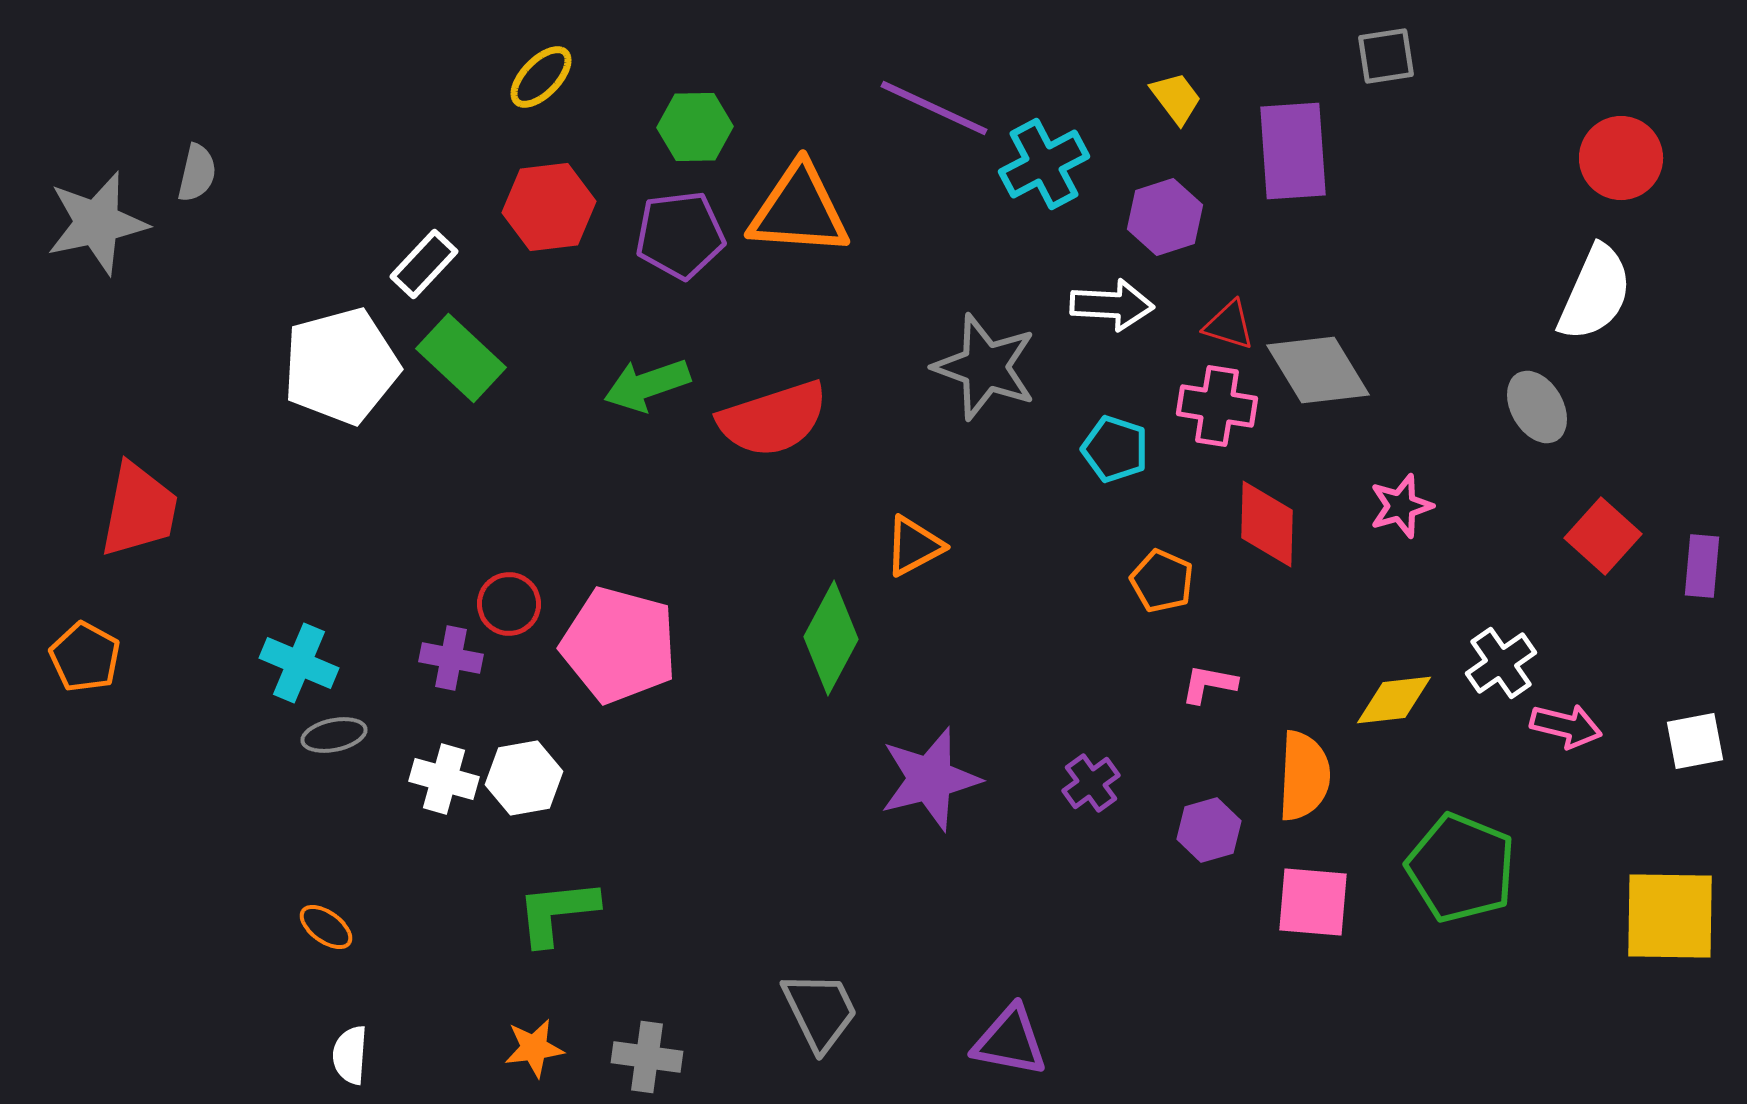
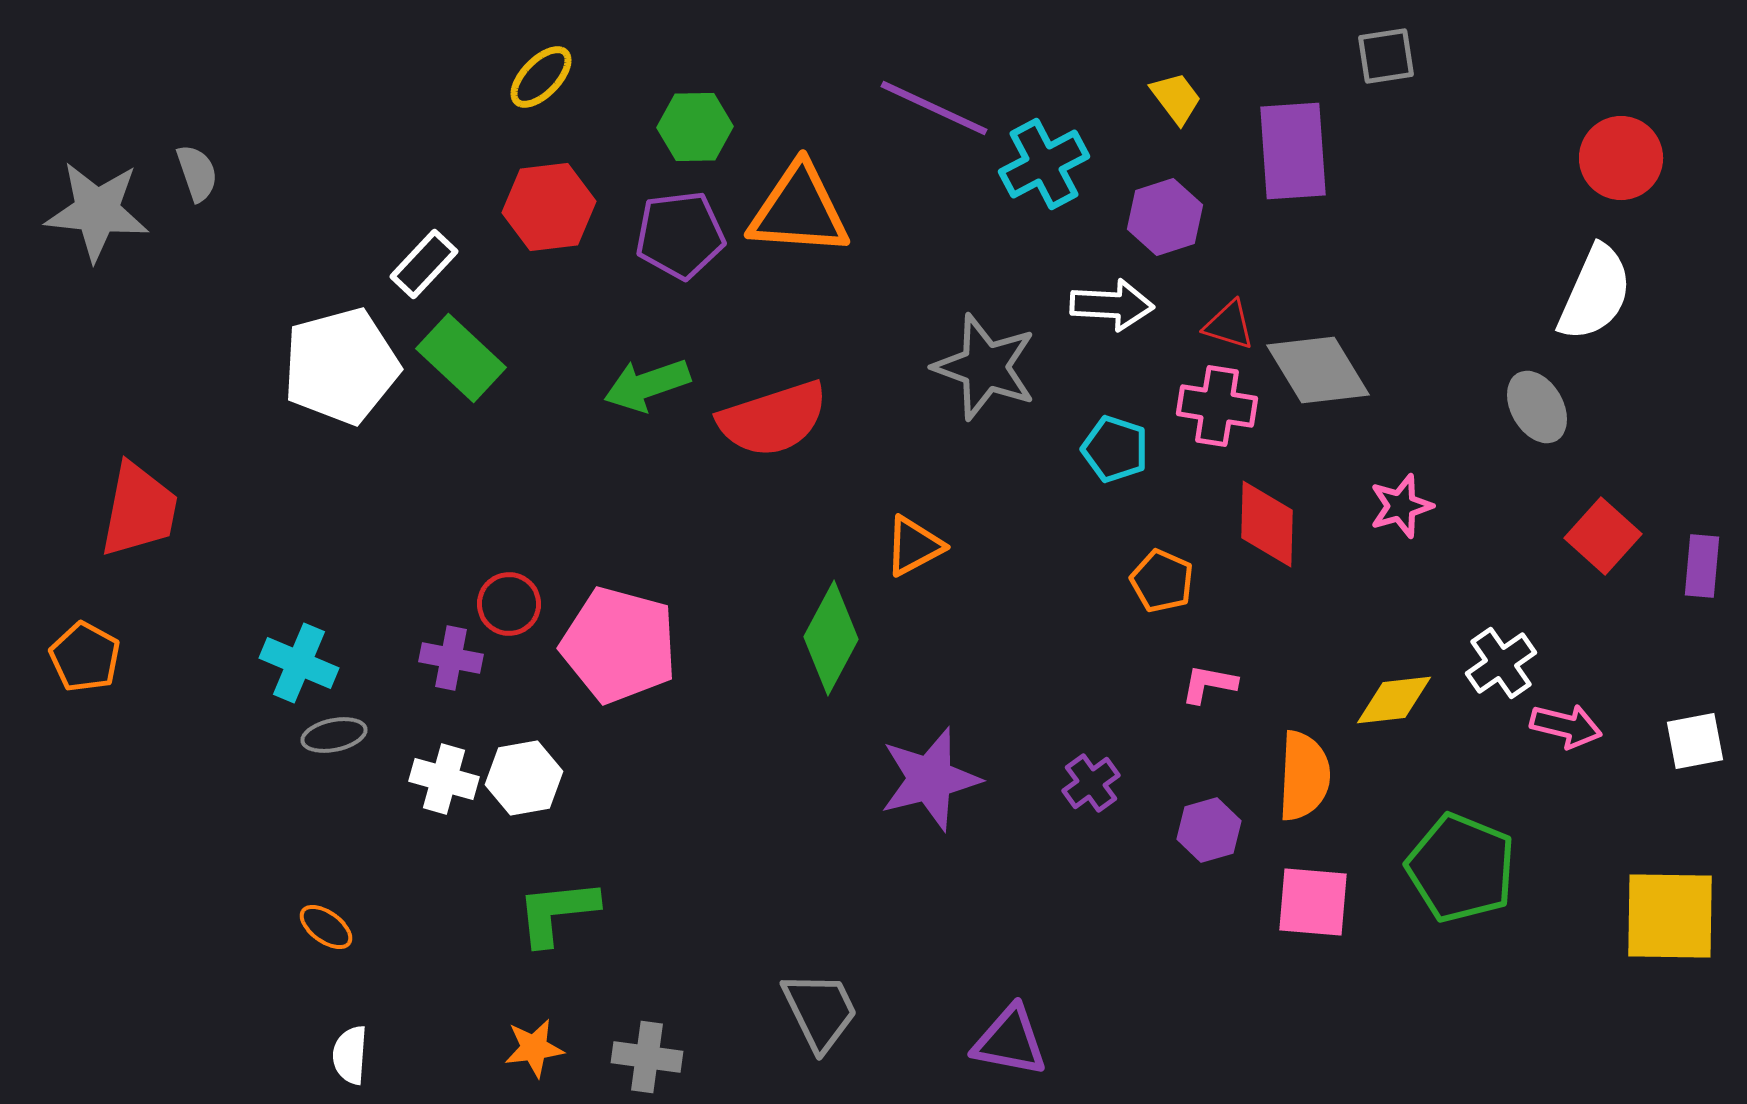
gray semicircle at (197, 173): rotated 32 degrees counterclockwise
gray star at (97, 223): moved 12 px up; rotated 18 degrees clockwise
